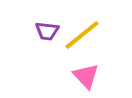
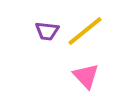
yellow line: moved 3 px right, 4 px up
